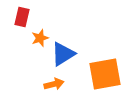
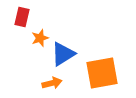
orange square: moved 3 px left, 1 px up
orange arrow: moved 2 px left, 1 px up
